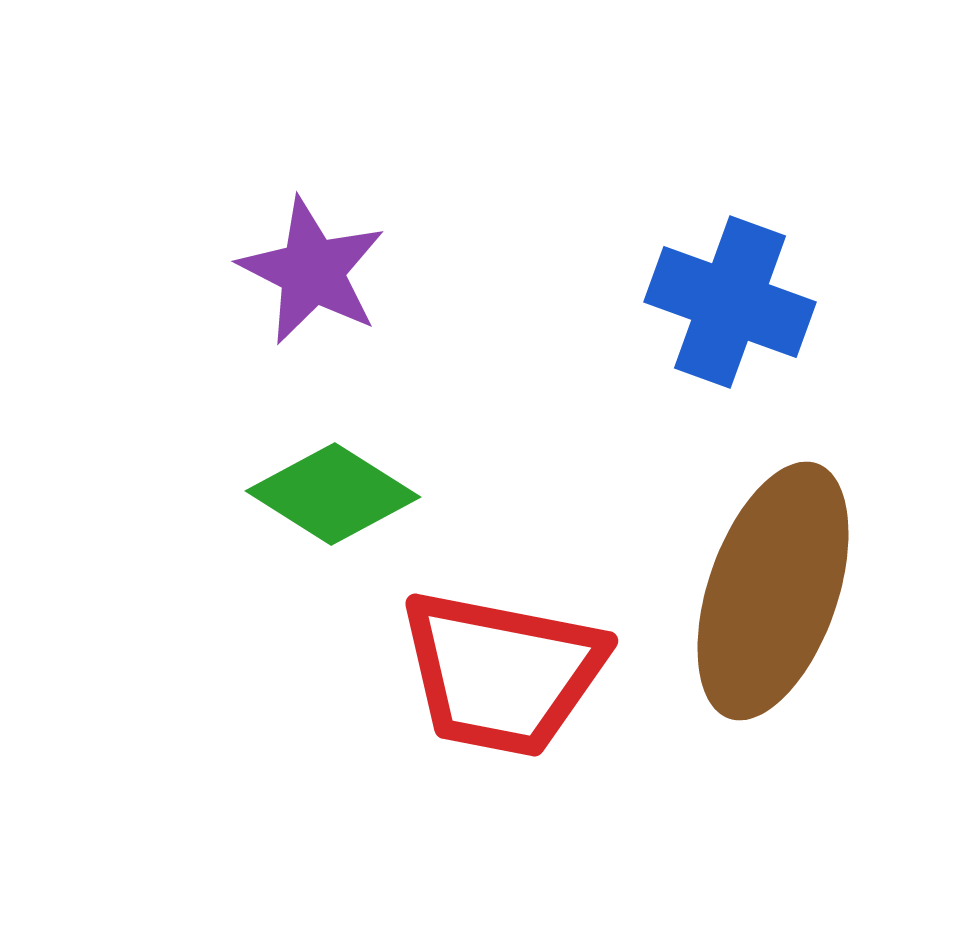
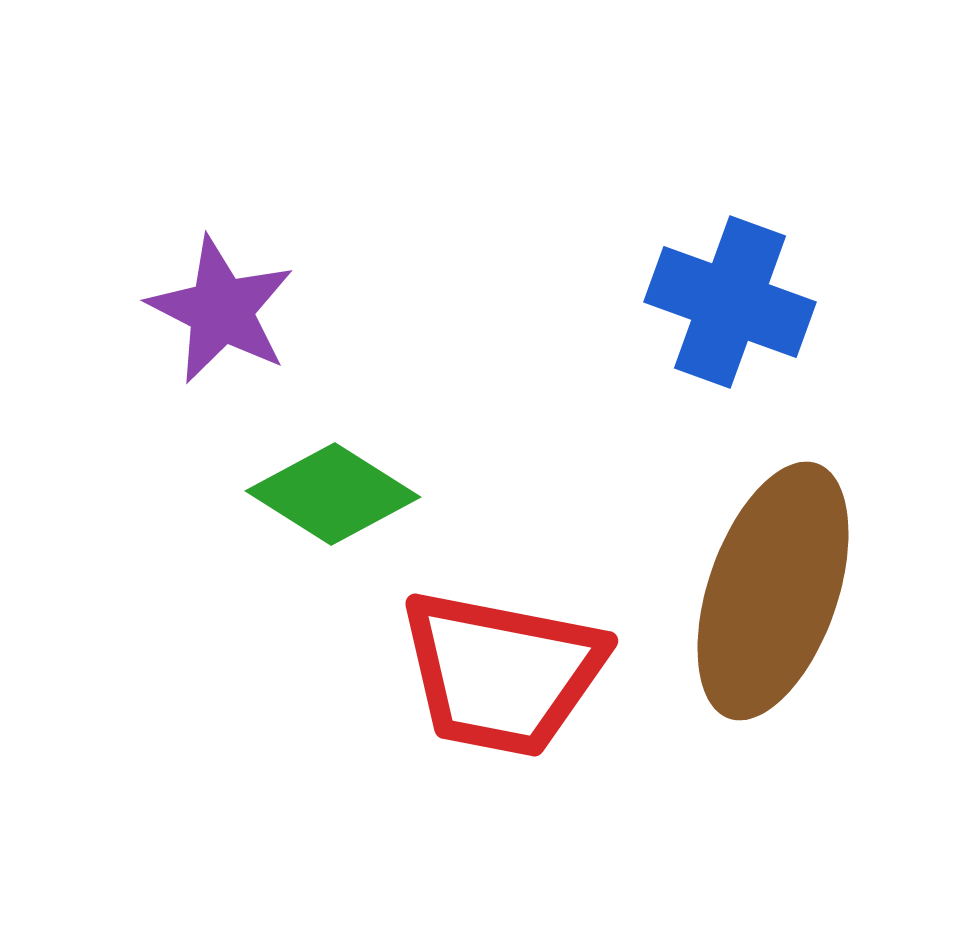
purple star: moved 91 px left, 39 px down
